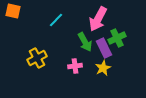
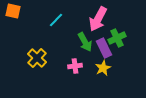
yellow cross: rotated 18 degrees counterclockwise
